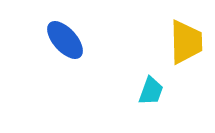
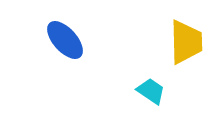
cyan trapezoid: rotated 76 degrees counterclockwise
